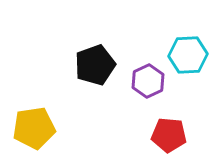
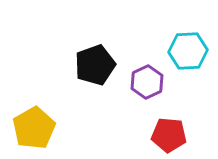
cyan hexagon: moved 4 px up
purple hexagon: moved 1 px left, 1 px down
yellow pentagon: rotated 21 degrees counterclockwise
